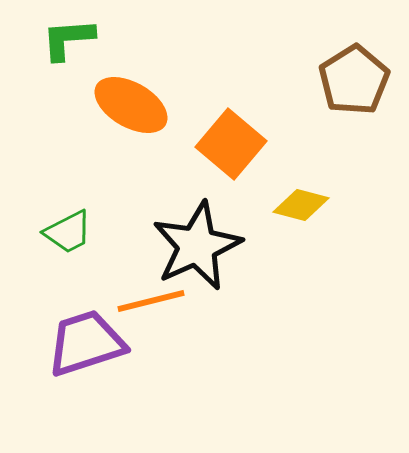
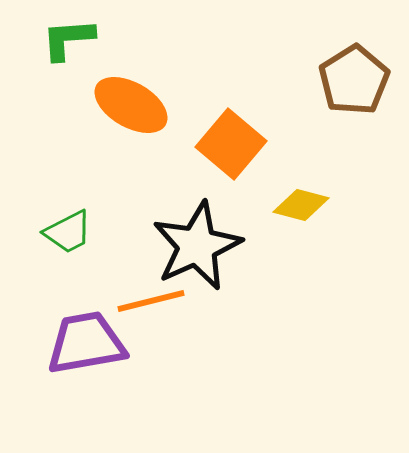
purple trapezoid: rotated 8 degrees clockwise
